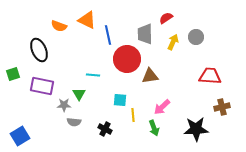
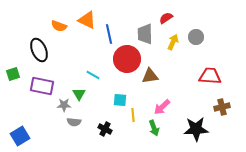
blue line: moved 1 px right, 1 px up
cyan line: rotated 24 degrees clockwise
